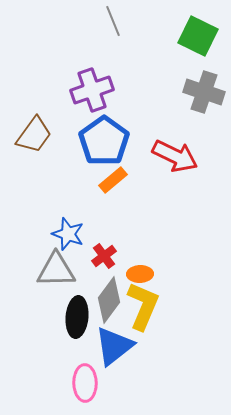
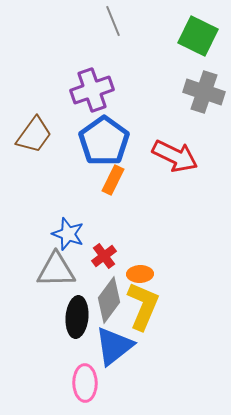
orange rectangle: rotated 24 degrees counterclockwise
